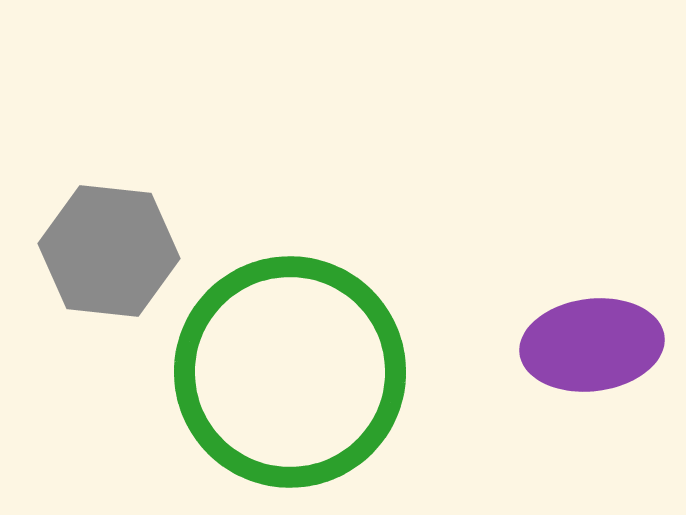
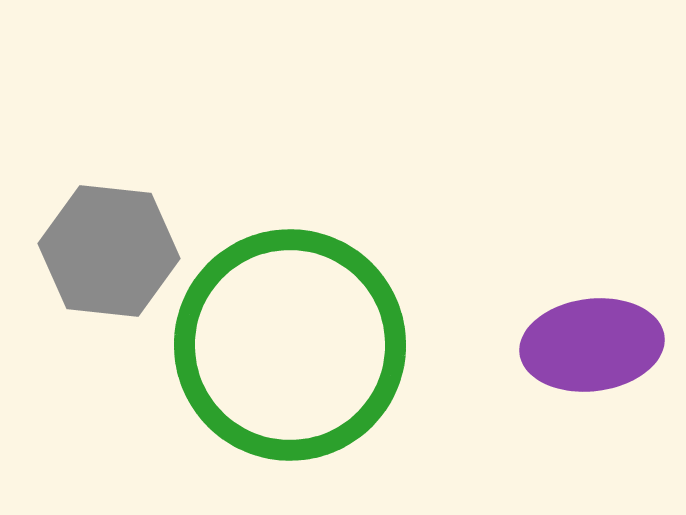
green circle: moved 27 px up
